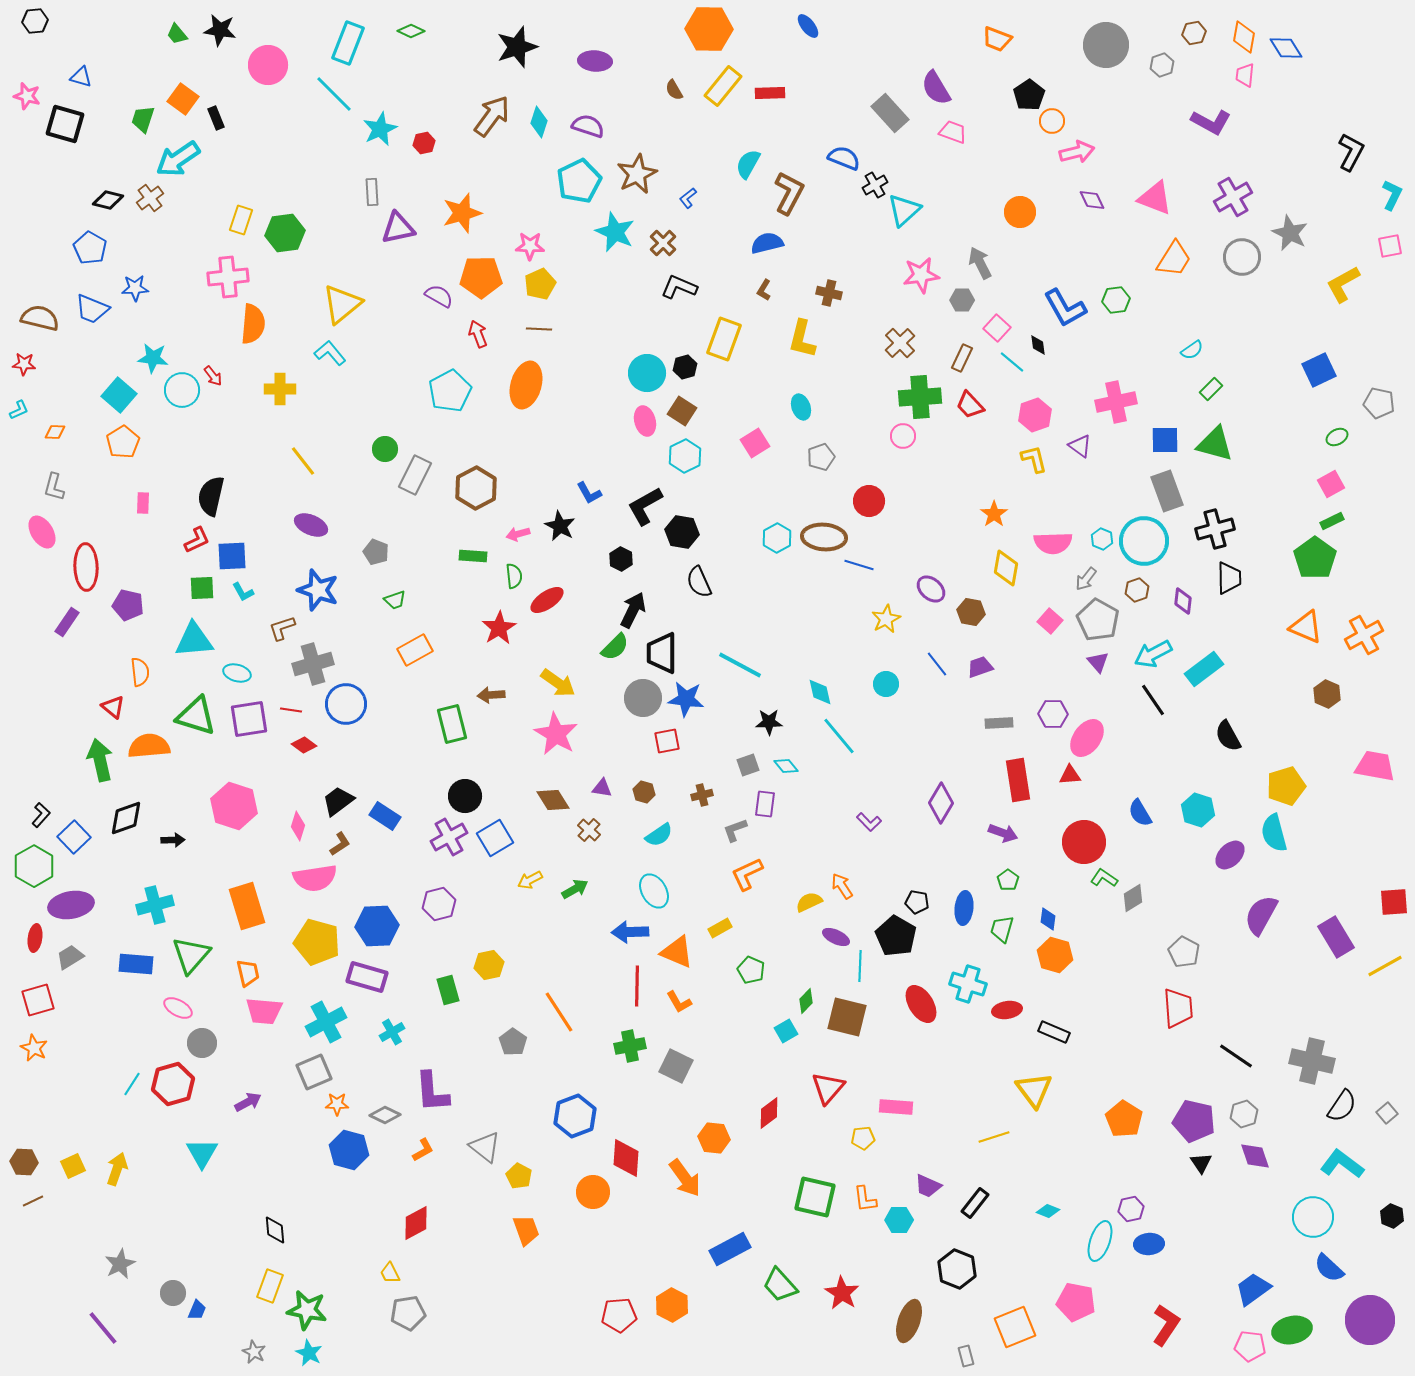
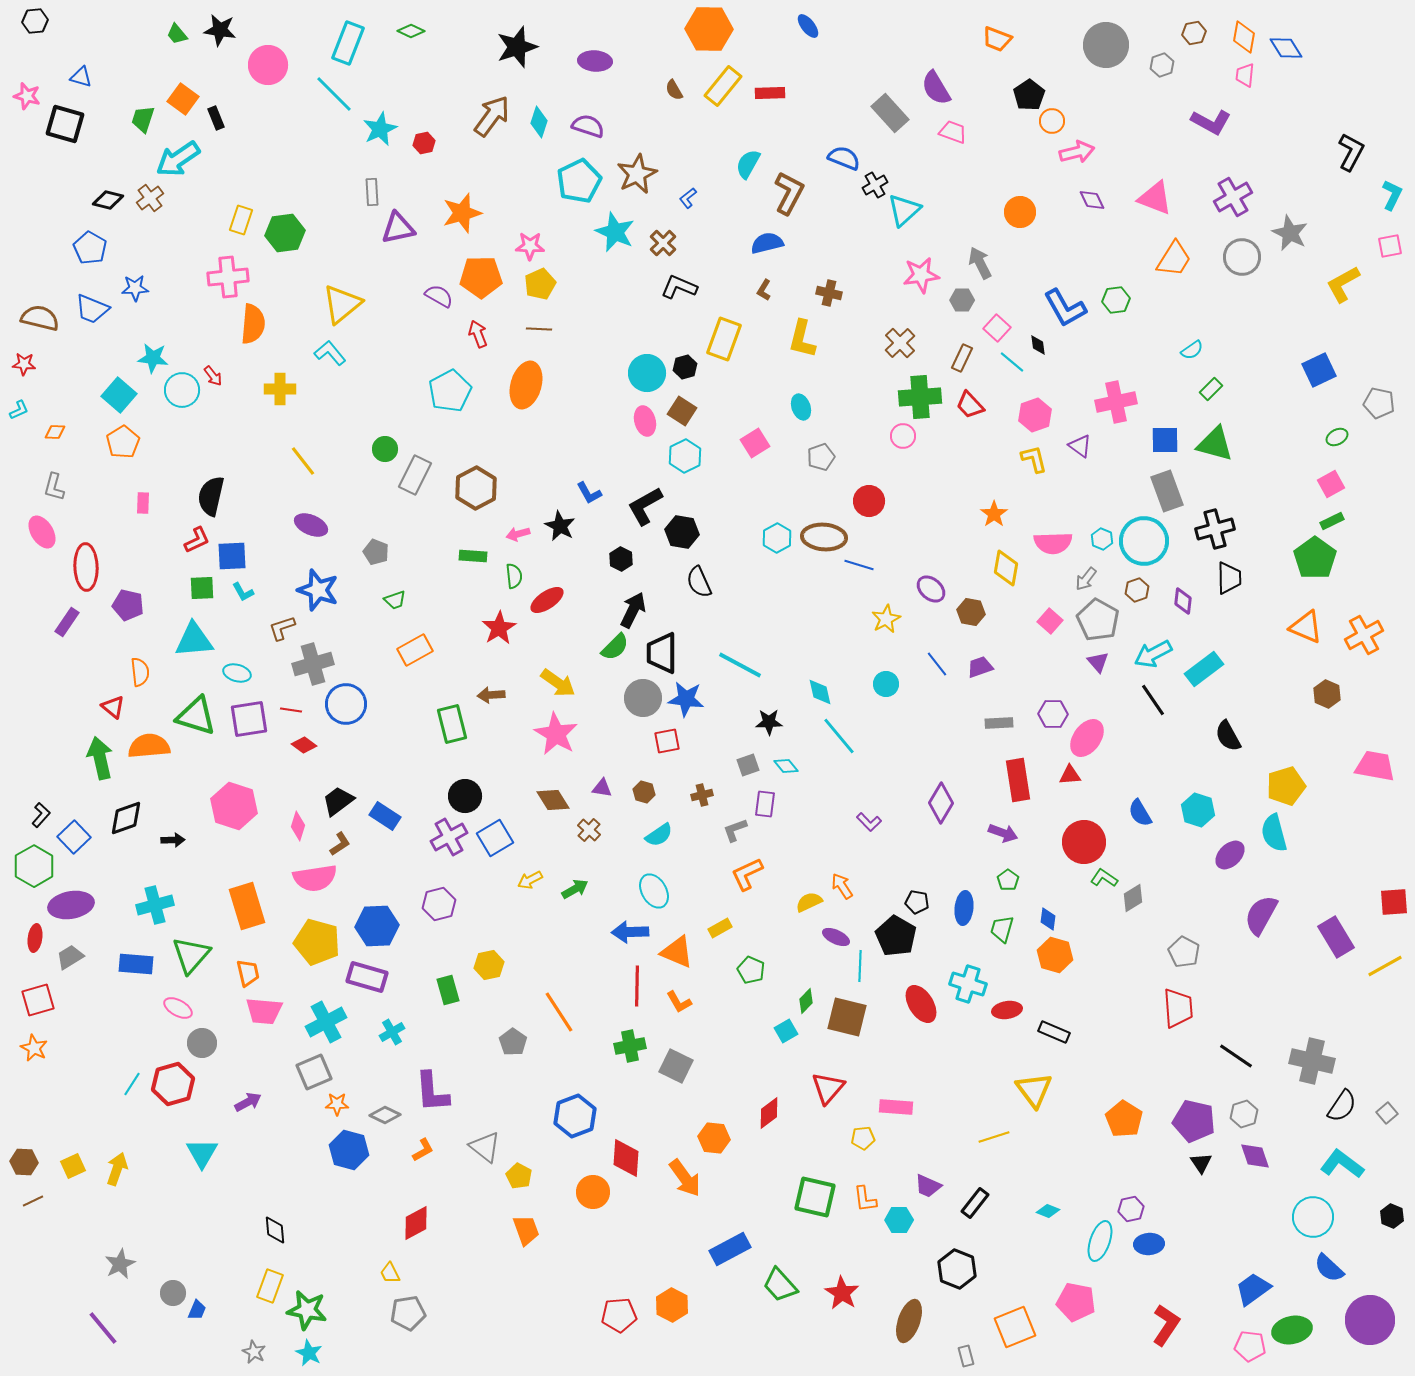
green arrow at (100, 760): moved 2 px up
